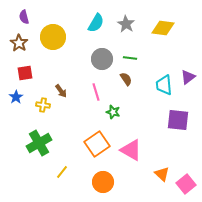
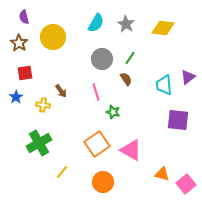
green line: rotated 64 degrees counterclockwise
orange triangle: rotated 28 degrees counterclockwise
